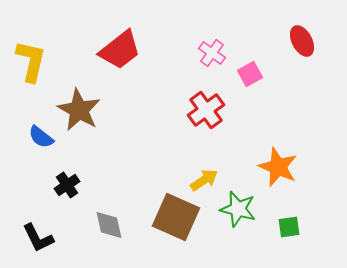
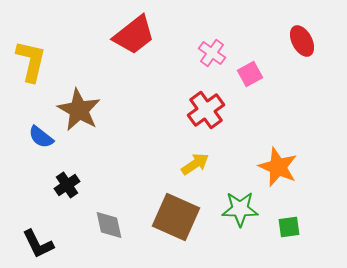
red trapezoid: moved 14 px right, 15 px up
yellow arrow: moved 9 px left, 16 px up
green star: moved 2 px right; rotated 15 degrees counterclockwise
black L-shape: moved 6 px down
